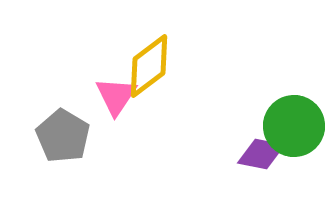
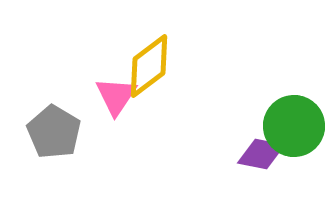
gray pentagon: moved 9 px left, 4 px up
